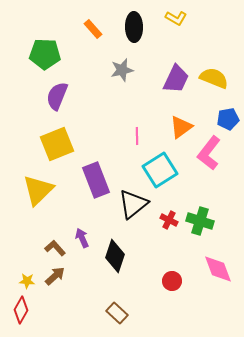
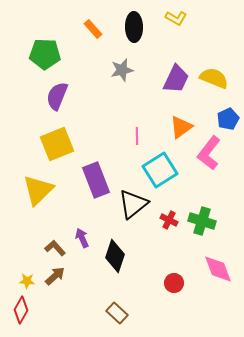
blue pentagon: rotated 15 degrees counterclockwise
green cross: moved 2 px right
red circle: moved 2 px right, 2 px down
